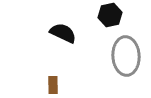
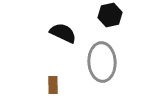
gray ellipse: moved 24 px left, 6 px down
